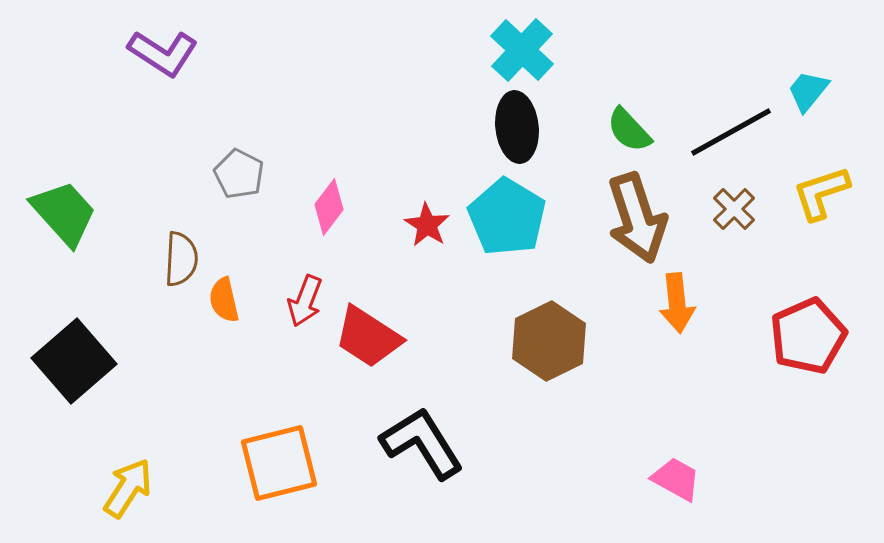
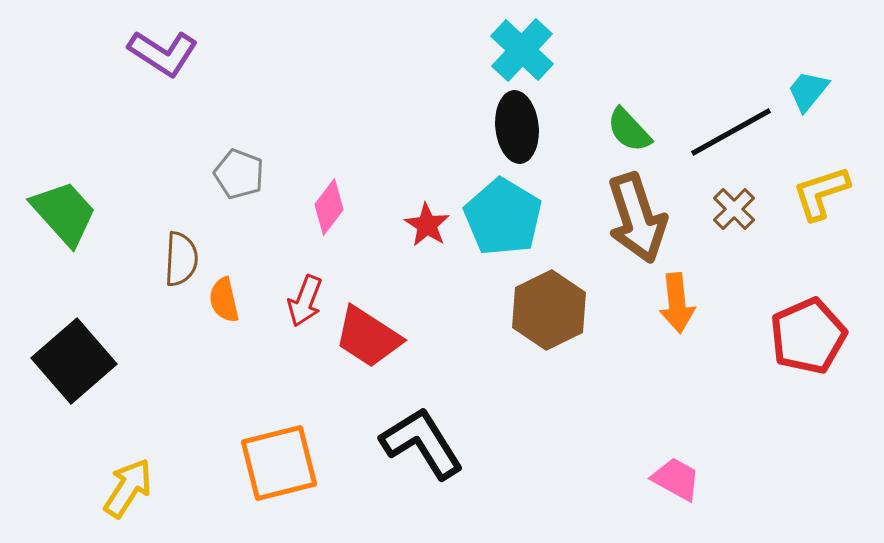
gray pentagon: rotated 6 degrees counterclockwise
cyan pentagon: moved 4 px left
brown hexagon: moved 31 px up
